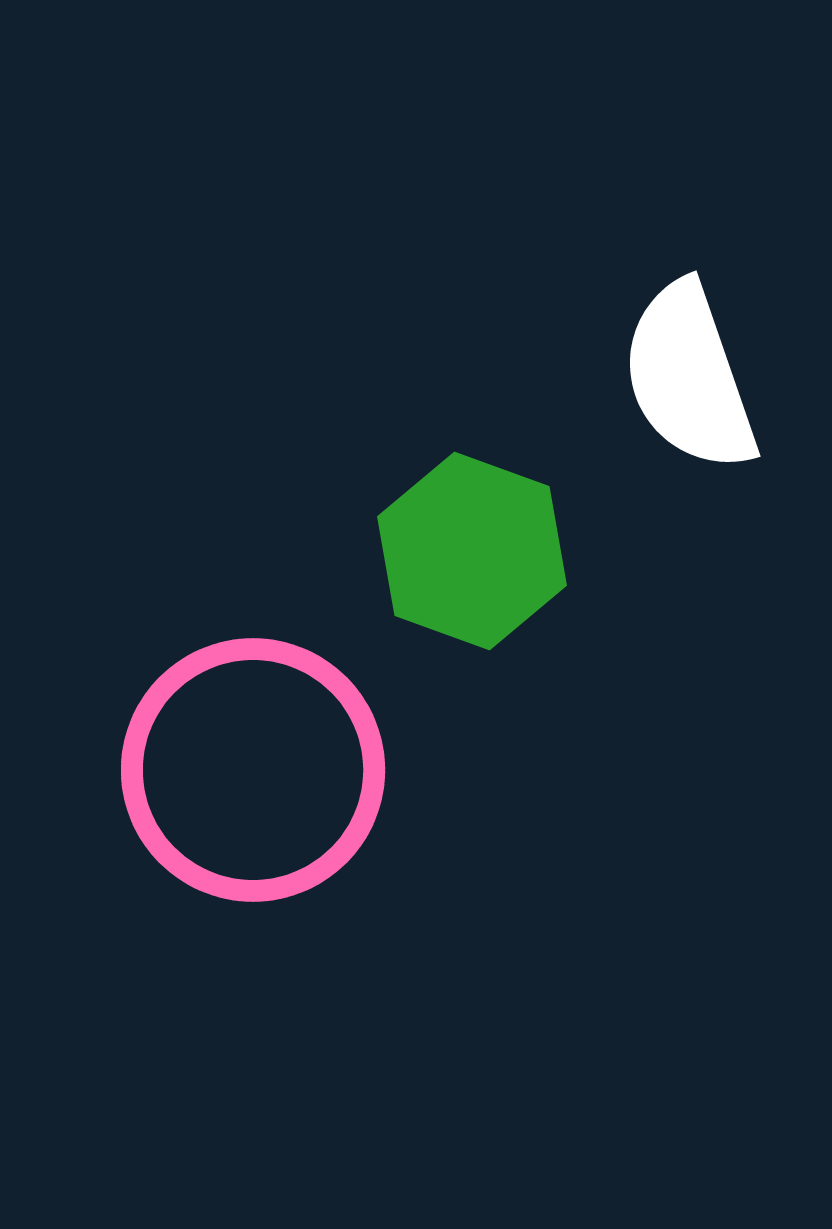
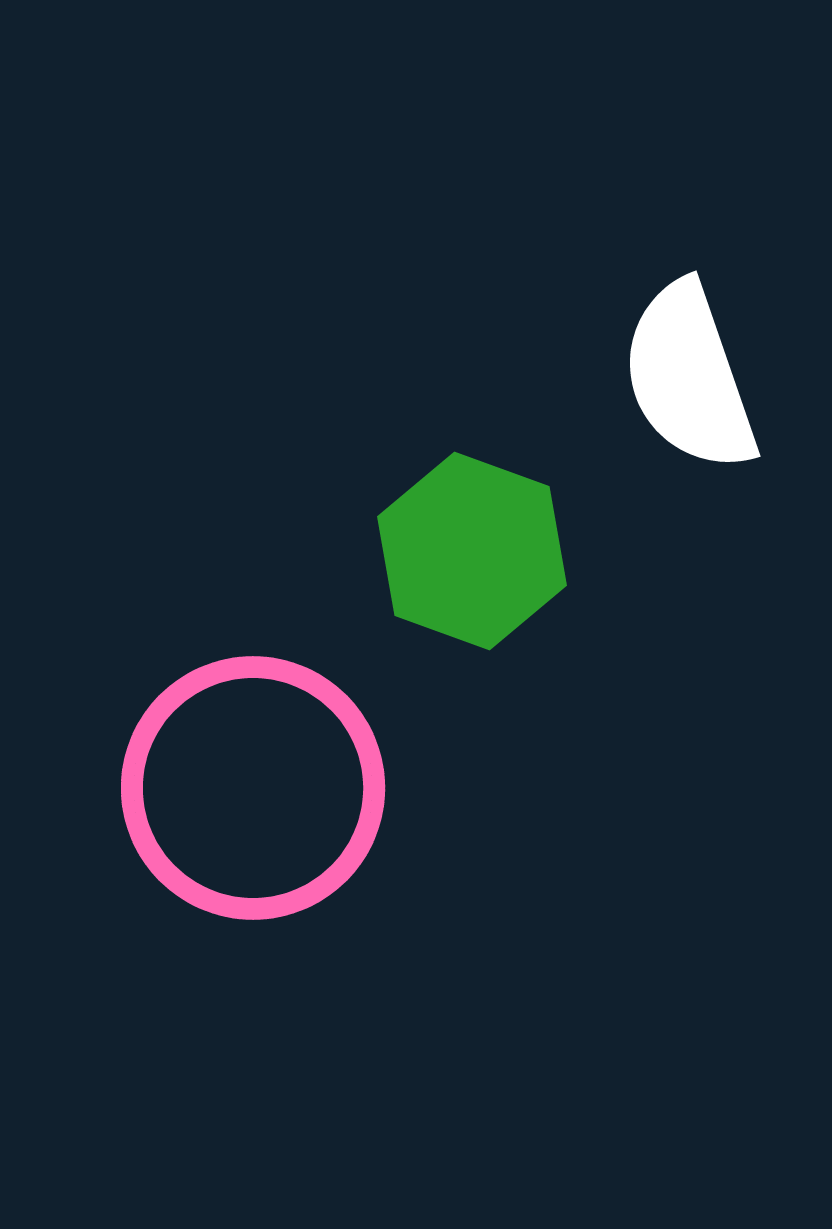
pink circle: moved 18 px down
